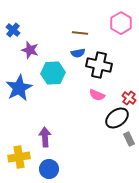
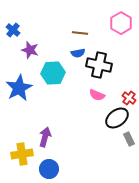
purple arrow: rotated 18 degrees clockwise
yellow cross: moved 3 px right, 3 px up
